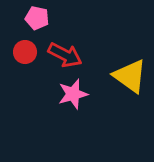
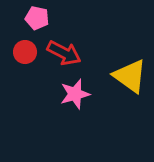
red arrow: moved 1 px left, 2 px up
pink star: moved 2 px right
